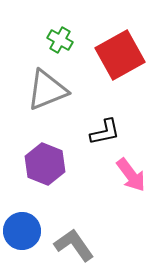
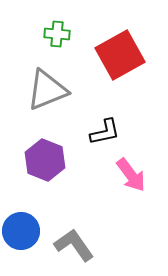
green cross: moved 3 px left, 6 px up; rotated 25 degrees counterclockwise
purple hexagon: moved 4 px up
blue circle: moved 1 px left
